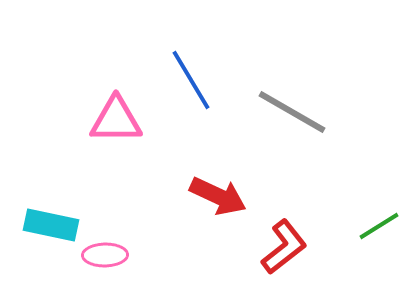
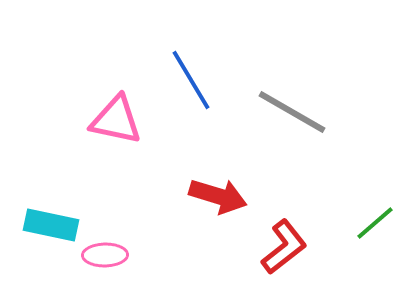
pink triangle: rotated 12 degrees clockwise
red arrow: rotated 8 degrees counterclockwise
green line: moved 4 px left, 3 px up; rotated 9 degrees counterclockwise
